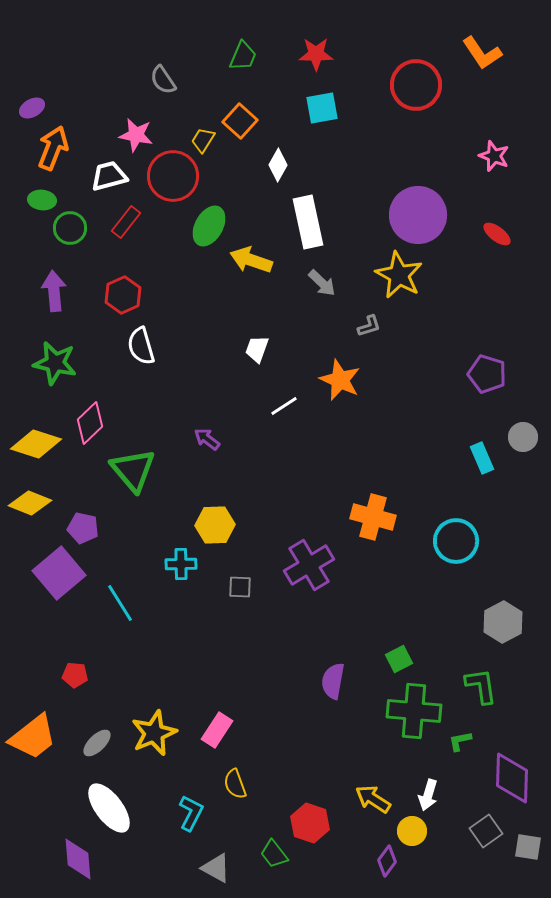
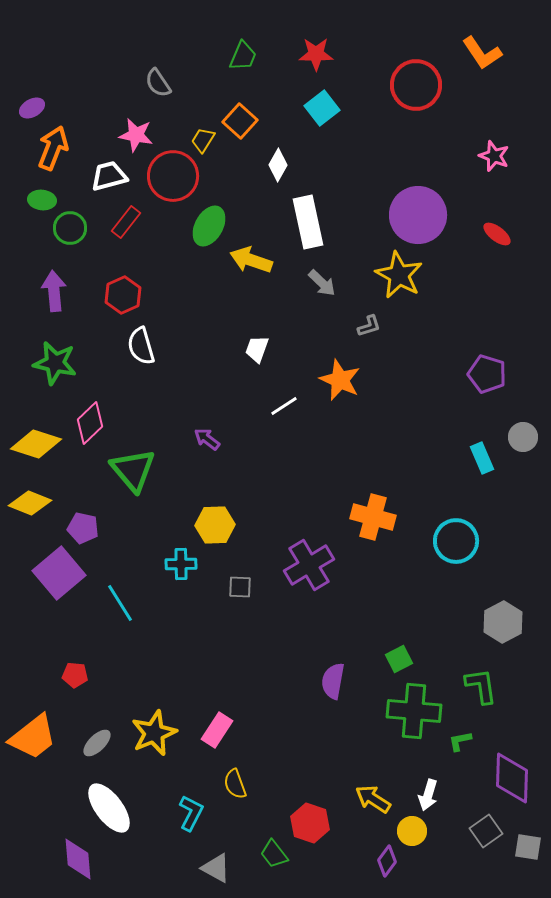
gray semicircle at (163, 80): moved 5 px left, 3 px down
cyan square at (322, 108): rotated 28 degrees counterclockwise
